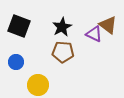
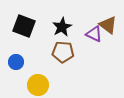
black square: moved 5 px right
